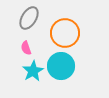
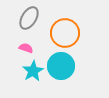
pink semicircle: rotated 128 degrees clockwise
